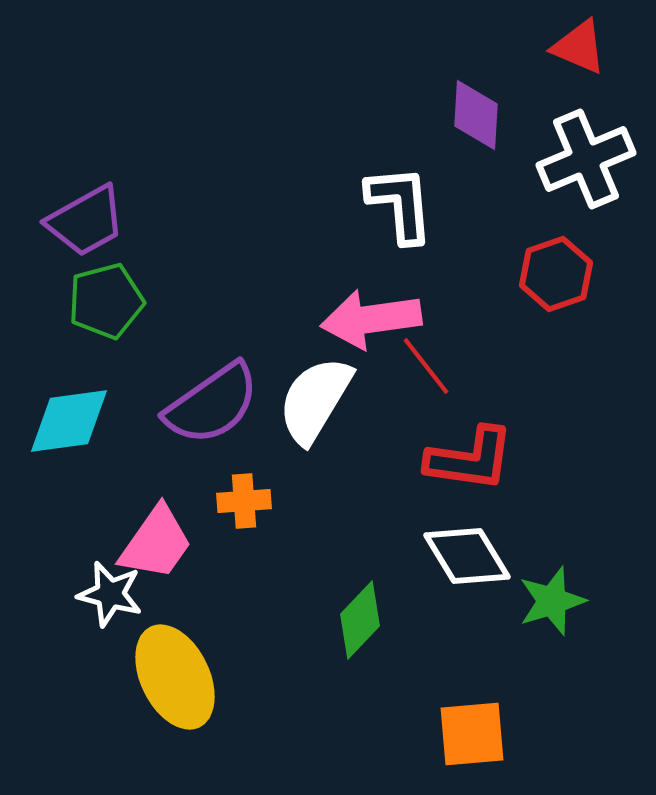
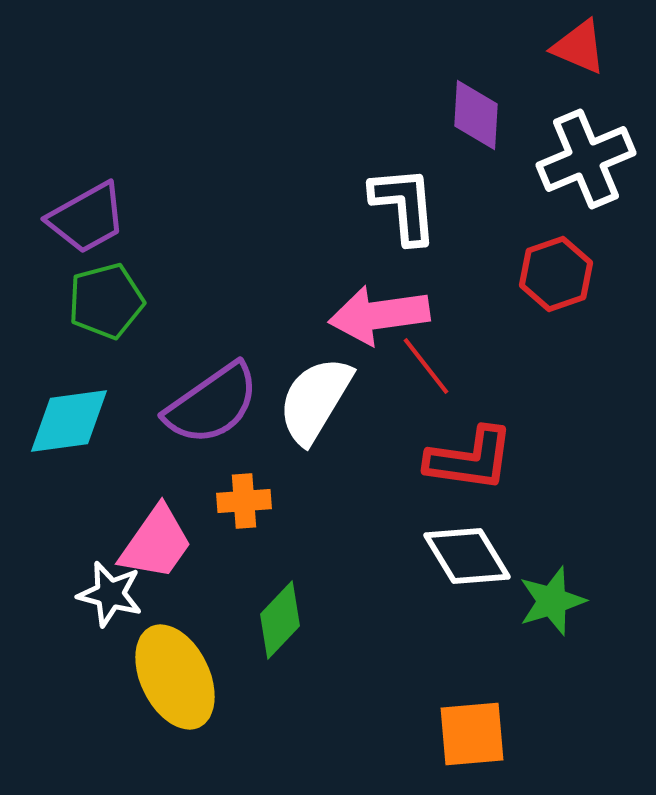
white L-shape: moved 4 px right, 1 px down
purple trapezoid: moved 1 px right, 3 px up
pink arrow: moved 8 px right, 4 px up
green diamond: moved 80 px left
